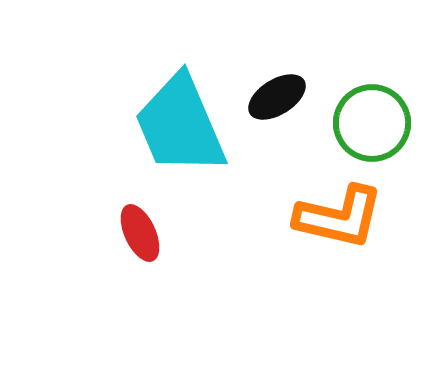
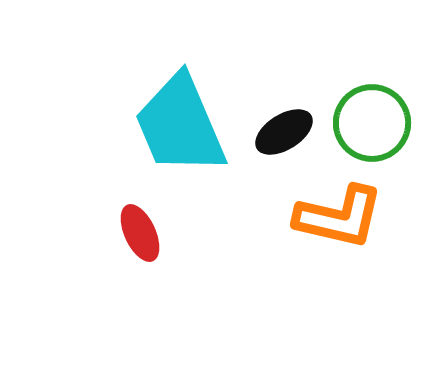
black ellipse: moved 7 px right, 35 px down
